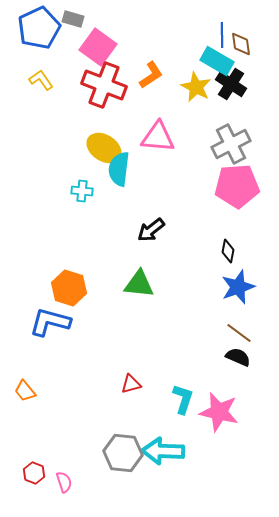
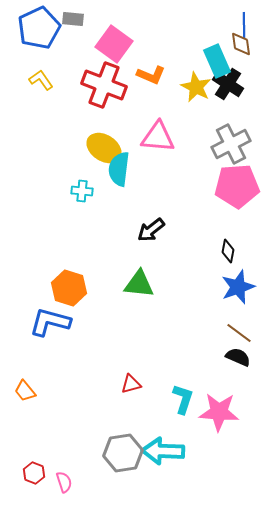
gray rectangle: rotated 10 degrees counterclockwise
blue line: moved 22 px right, 10 px up
pink square: moved 16 px right, 3 px up
cyan rectangle: rotated 36 degrees clockwise
orange L-shape: rotated 56 degrees clockwise
black cross: moved 3 px left
pink star: rotated 9 degrees counterclockwise
gray hexagon: rotated 15 degrees counterclockwise
